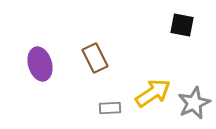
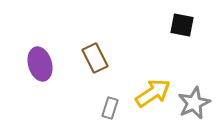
gray rectangle: rotated 70 degrees counterclockwise
